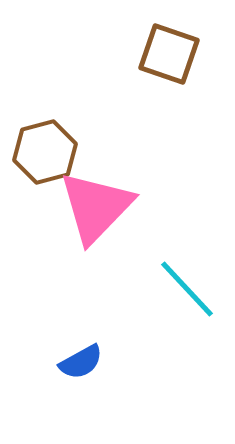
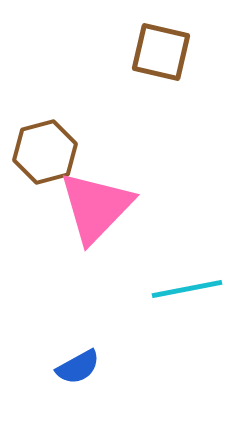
brown square: moved 8 px left, 2 px up; rotated 6 degrees counterclockwise
cyan line: rotated 58 degrees counterclockwise
blue semicircle: moved 3 px left, 5 px down
